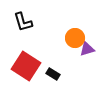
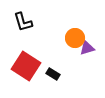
purple triangle: moved 1 px up
